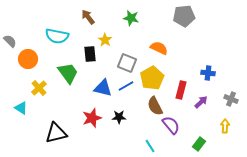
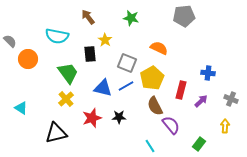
yellow cross: moved 27 px right, 11 px down
purple arrow: moved 1 px up
